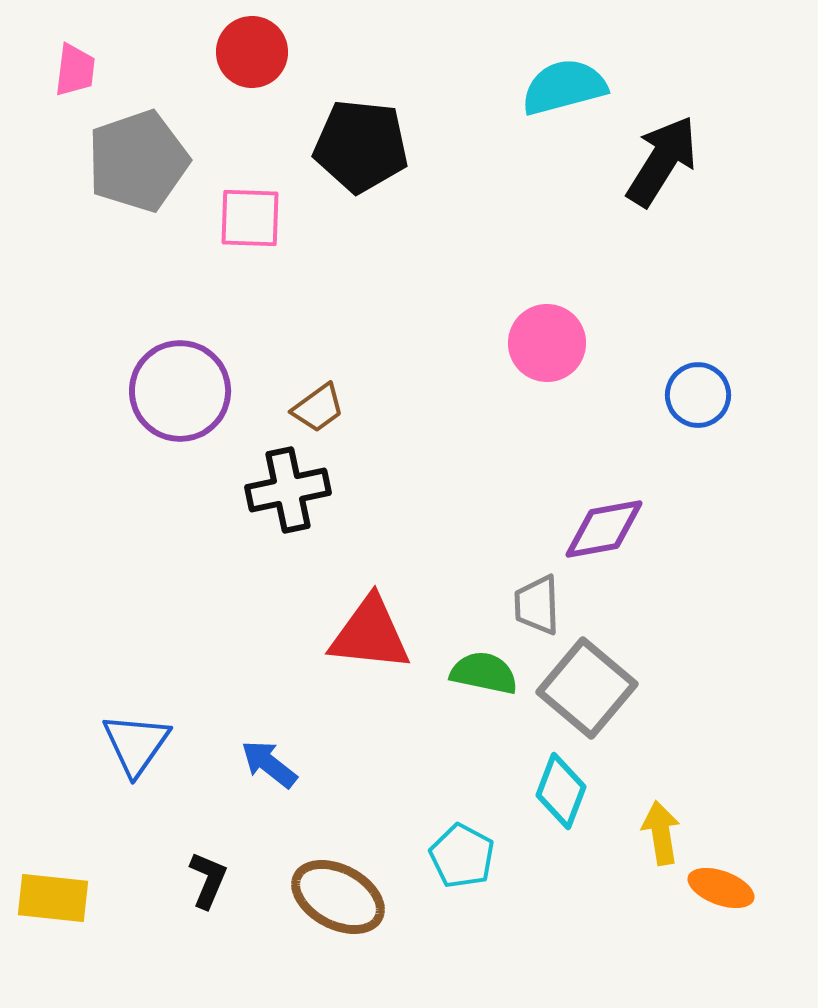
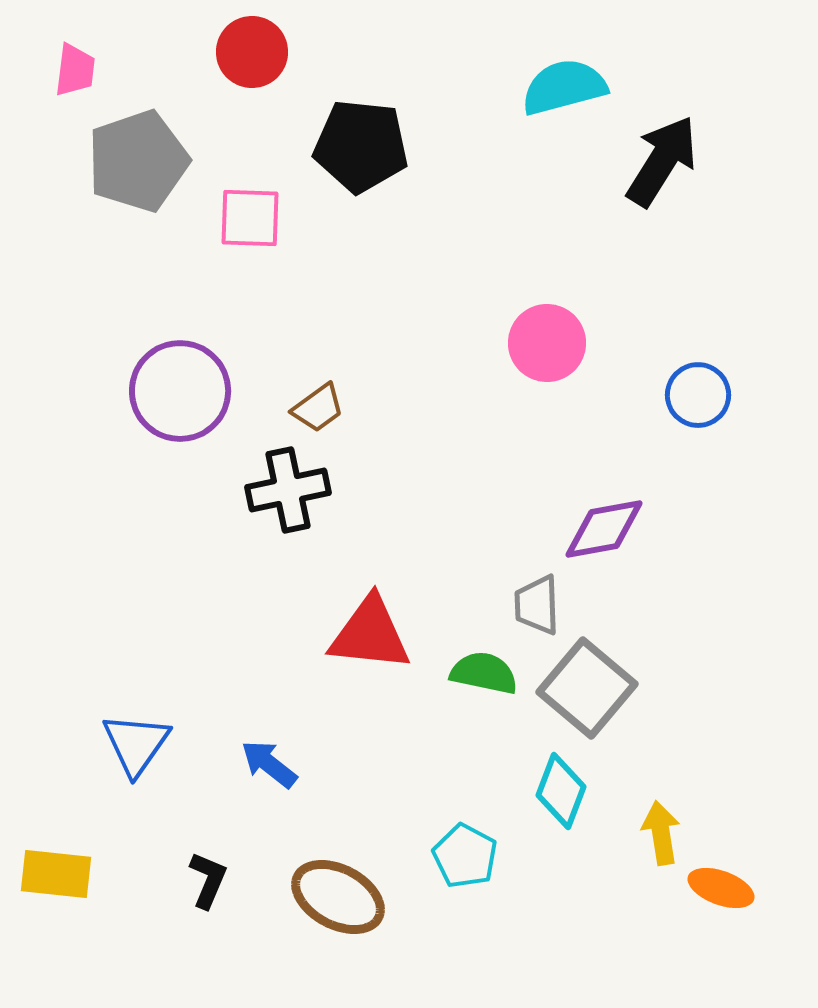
cyan pentagon: moved 3 px right
yellow rectangle: moved 3 px right, 24 px up
